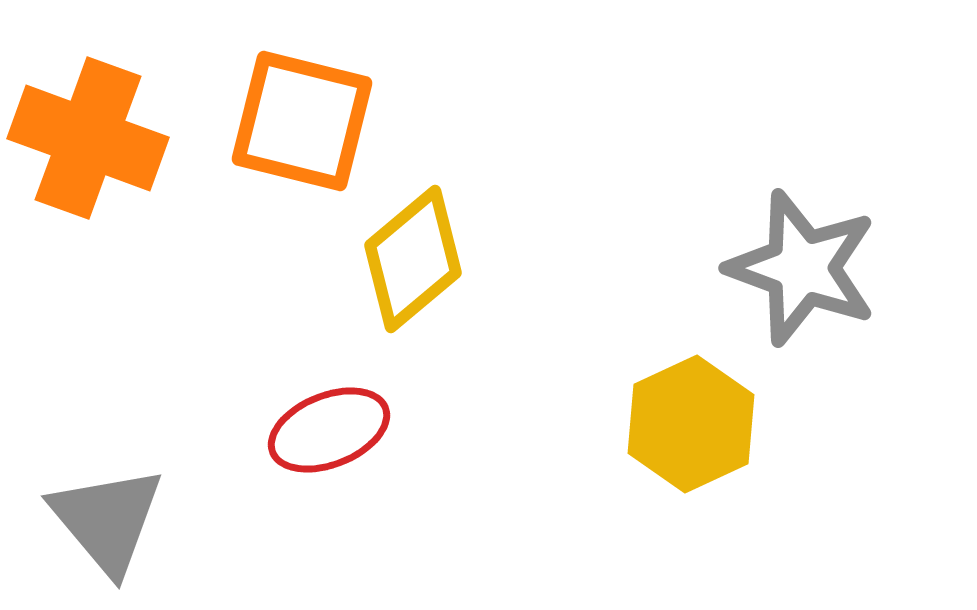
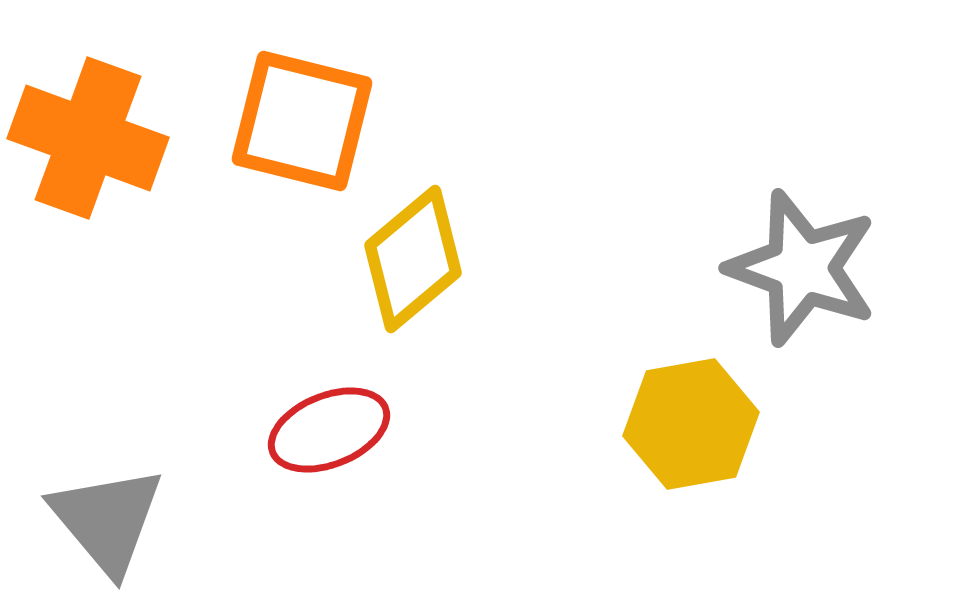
yellow hexagon: rotated 15 degrees clockwise
